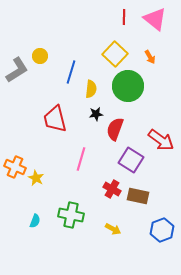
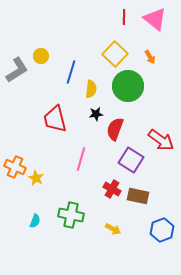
yellow circle: moved 1 px right
